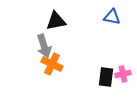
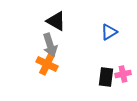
blue triangle: moved 3 px left, 15 px down; rotated 42 degrees counterclockwise
black triangle: rotated 40 degrees clockwise
gray arrow: moved 6 px right, 1 px up
orange cross: moved 5 px left
